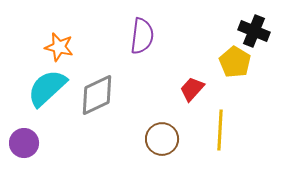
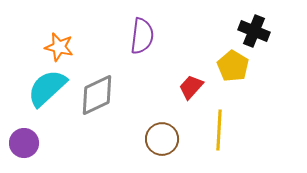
yellow pentagon: moved 2 px left, 4 px down
red trapezoid: moved 1 px left, 2 px up
yellow line: moved 1 px left
